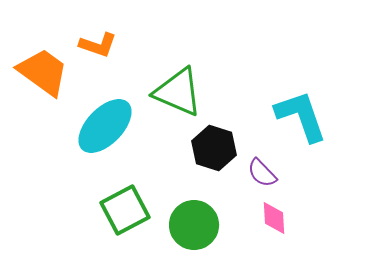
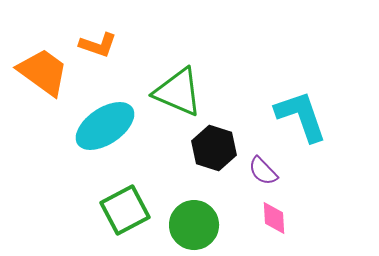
cyan ellipse: rotated 12 degrees clockwise
purple semicircle: moved 1 px right, 2 px up
